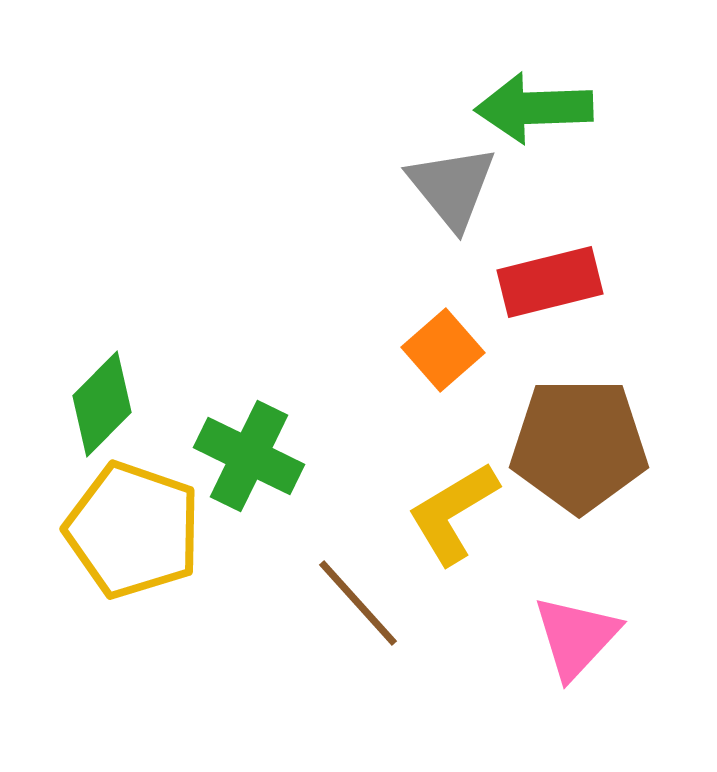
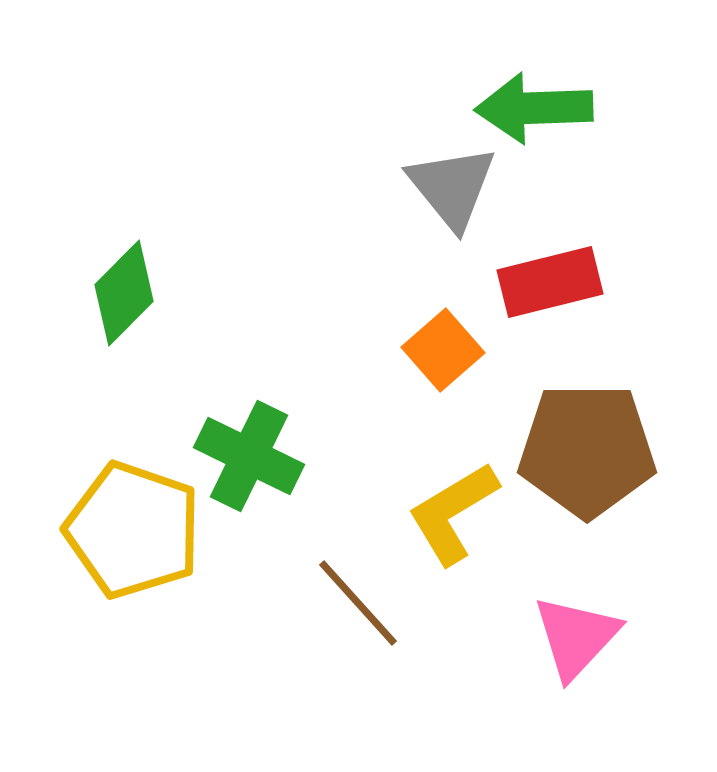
green diamond: moved 22 px right, 111 px up
brown pentagon: moved 8 px right, 5 px down
